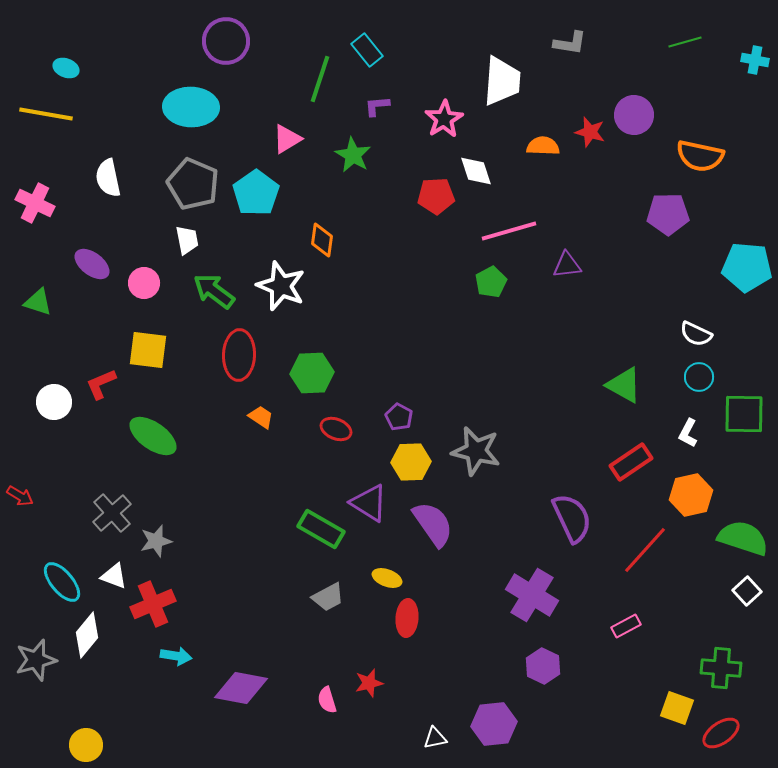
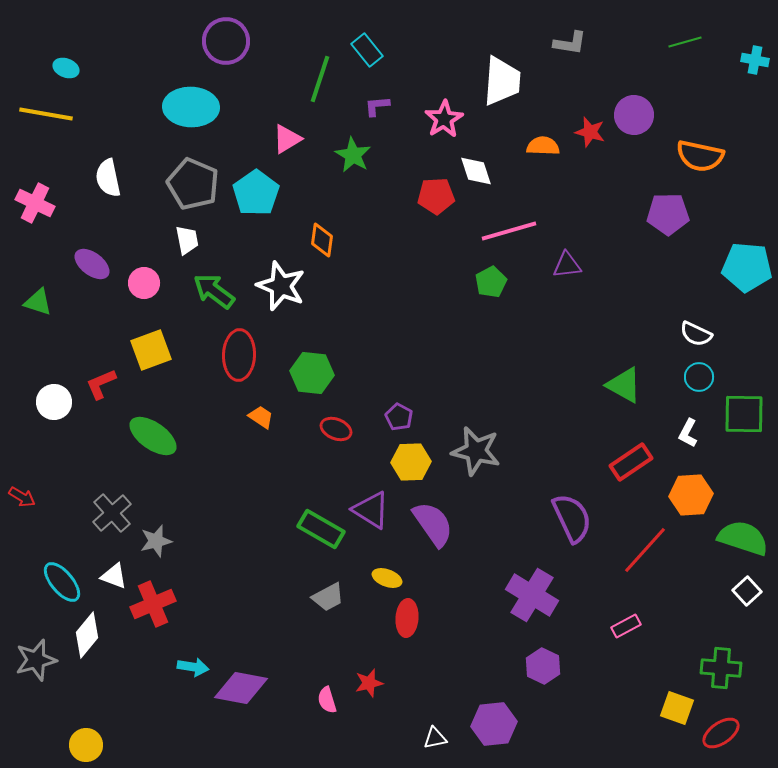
yellow square at (148, 350): moved 3 px right; rotated 27 degrees counterclockwise
green hexagon at (312, 373): rotated 9 degrees clockwise
orange hexagon at (691, 495): rotated 9 degrees clockwise
red arrow at (20, 496): moved 2 px right, 1 px down
purple triangle at (369, 503): moved 2 px right, 7 px down
cyan arrow at (176, 656): moved 17 px right, 11 px down
